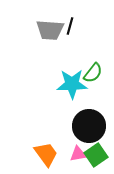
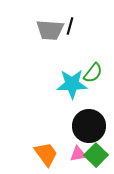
green square: rotated 10 degrees counterclockwise
